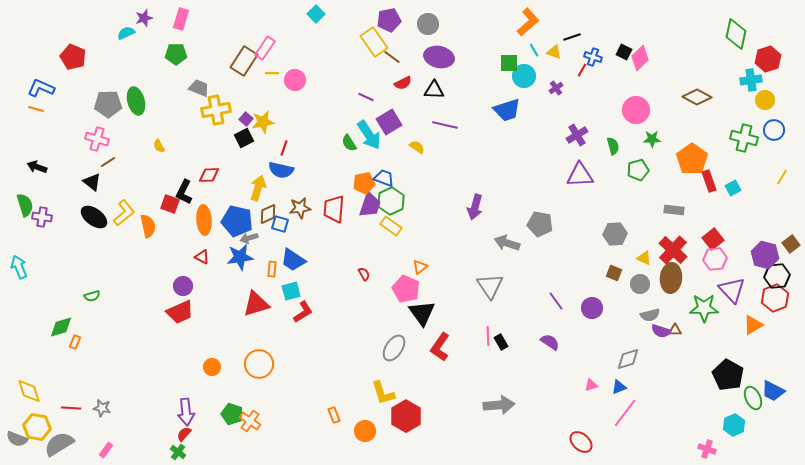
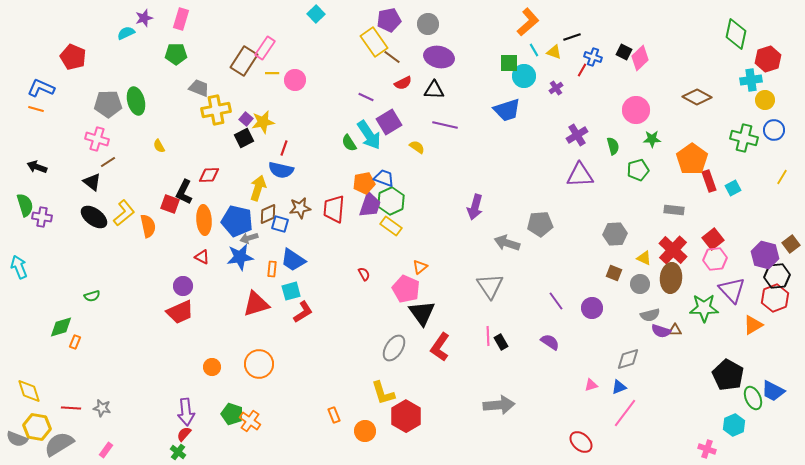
gray pentagon at (540, 224): rotated 15 degrees counterclockwise
